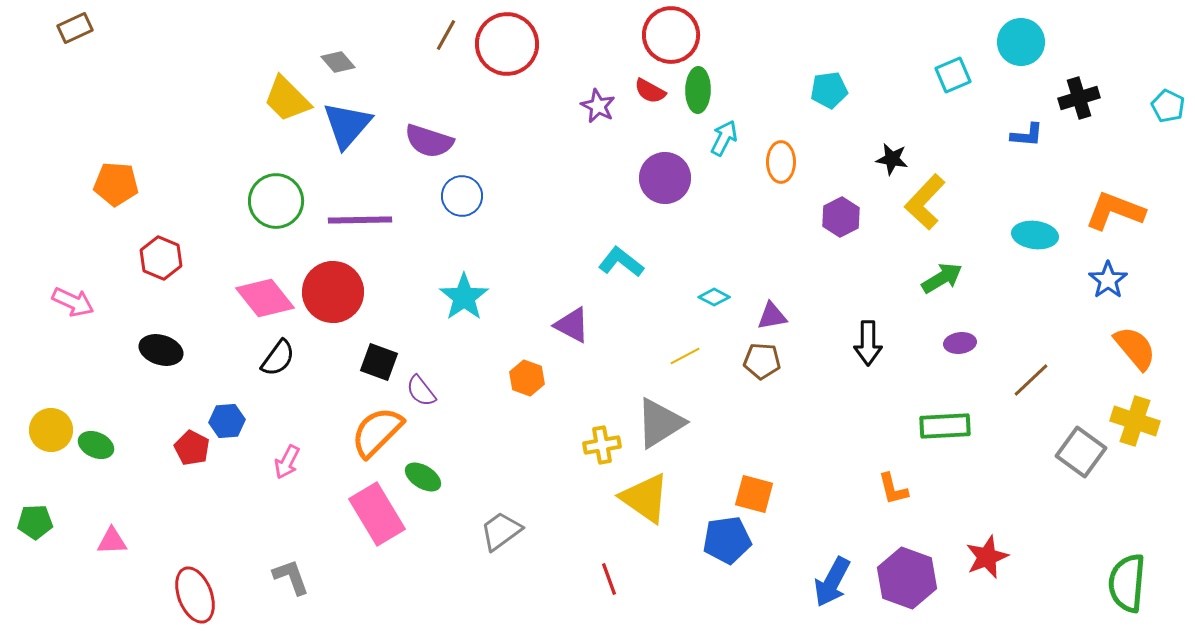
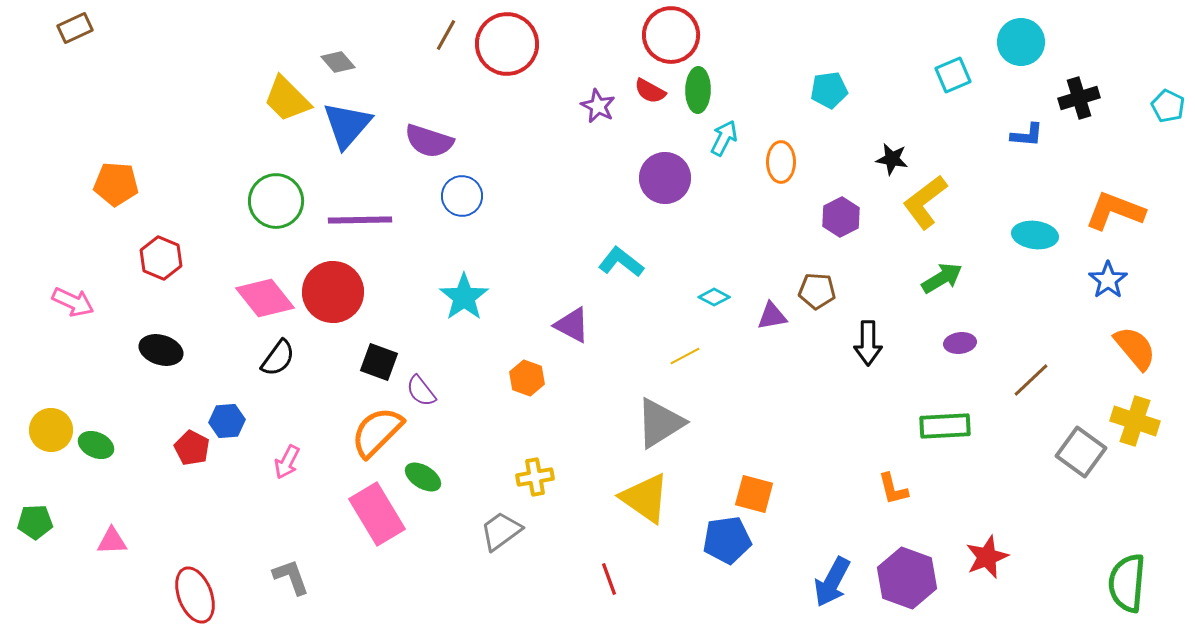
yellow L-shape at (925, 202): rotated 10 degrees clockwise
brown pentagon at (762, 361): moved 55 px right, 70 px up
yellow cross at (602, 445): moved 67 px left, 32 px down
